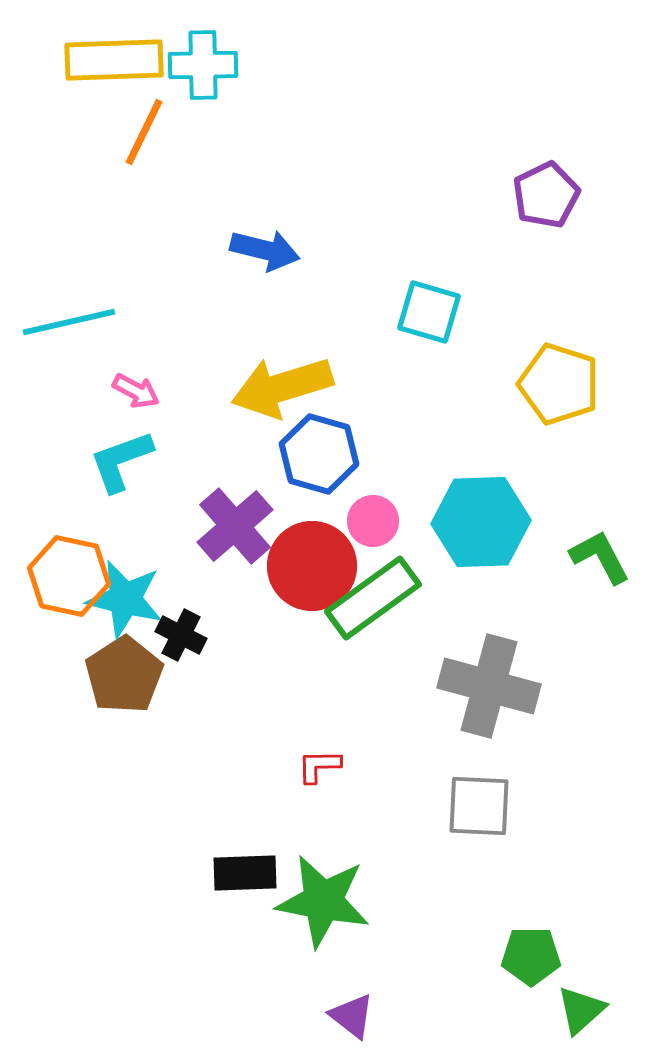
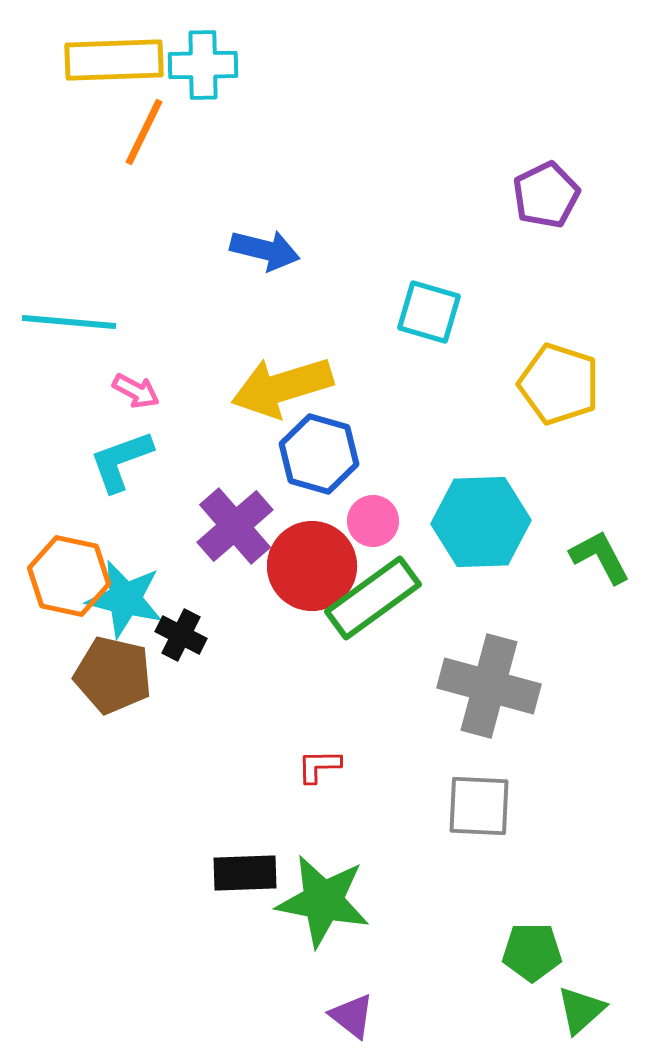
cyan line: rotated 18 degrees clockwise
brown pentagon: moved 11 px left; rotated 26 degrees counterclockwise
green pentagon: moved 1 px right, 4 px up
